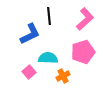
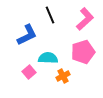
black line: moved 1 px right, 1 px up; rotated 18 degrees counterclockwise
blue L-shape: moved 3 px left, 1 px down
